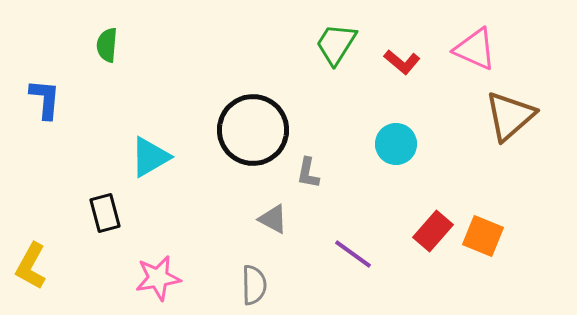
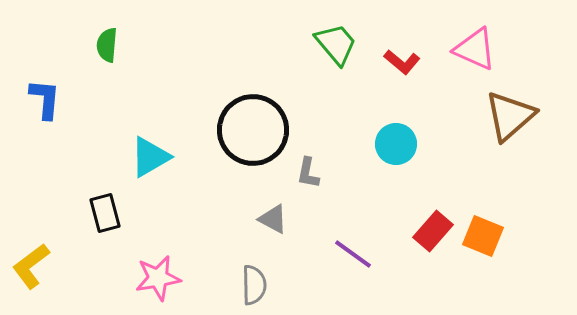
green trapezoid: rotated 108 degrees clockwise
yellow L-shape: rotated 24 degrees clockwise
